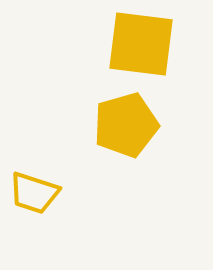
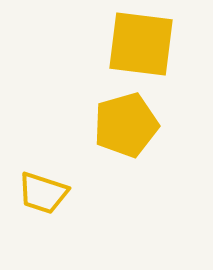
yellow trapezoid: moved 9 px right
